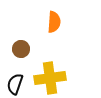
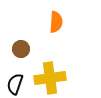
orange semicircle: moved 2 px right
